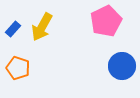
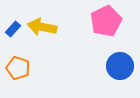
yellow arrow: rotated 72 degrees clockwise
blue circle: moved 2 px left
